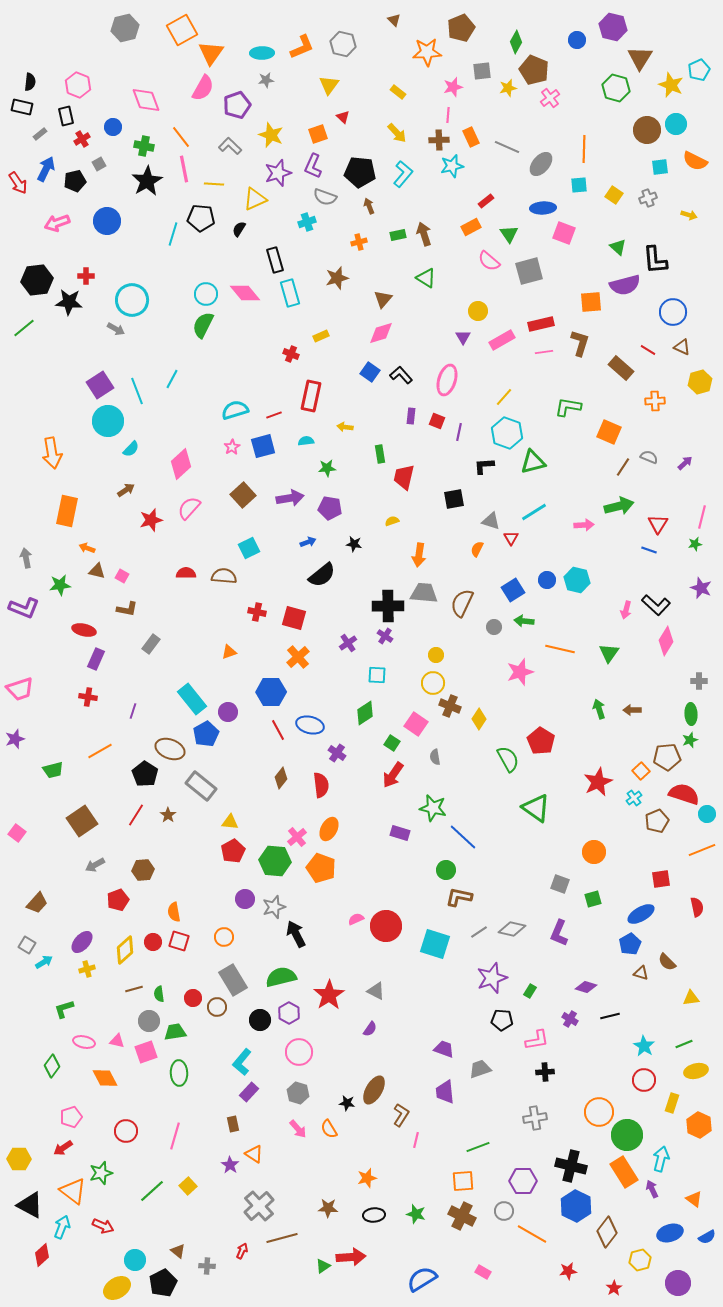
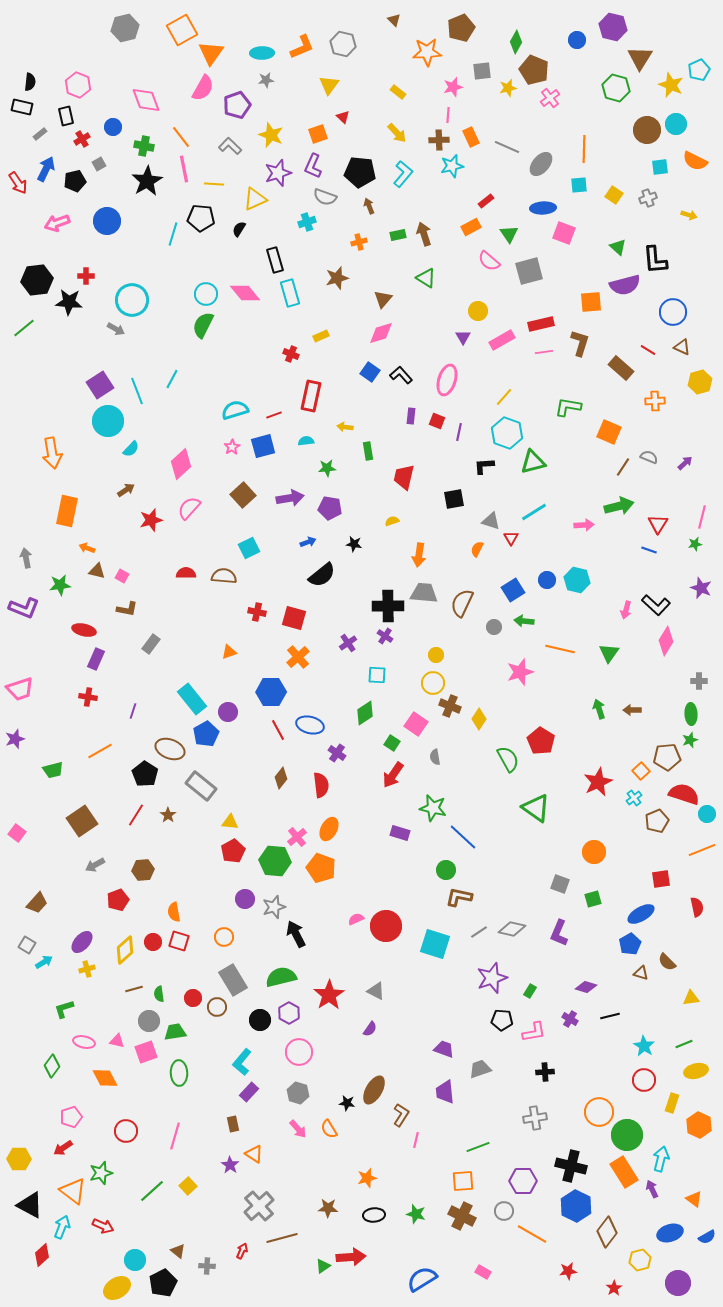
green rectangle at (380, 454): moved 12 px left, 3 px up
pink L-shape at (537, 1040): moved 3 px left, 8 px up
